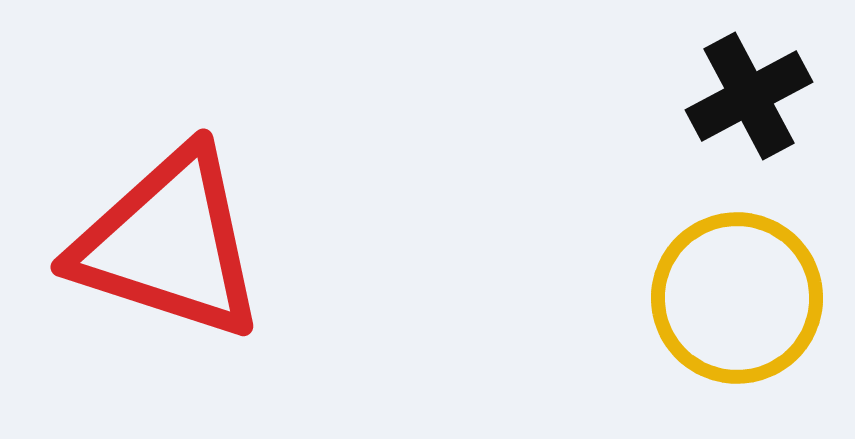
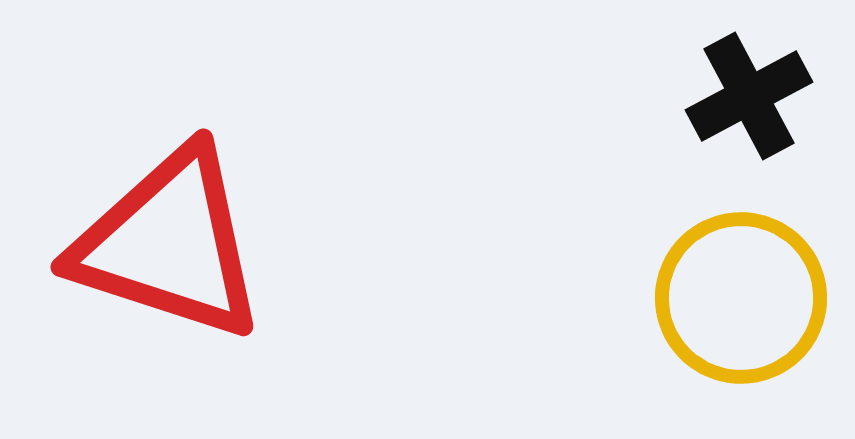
yellow circle: moved 4 px right
